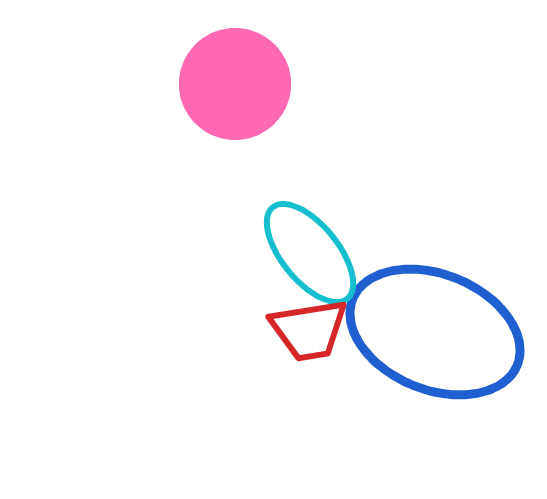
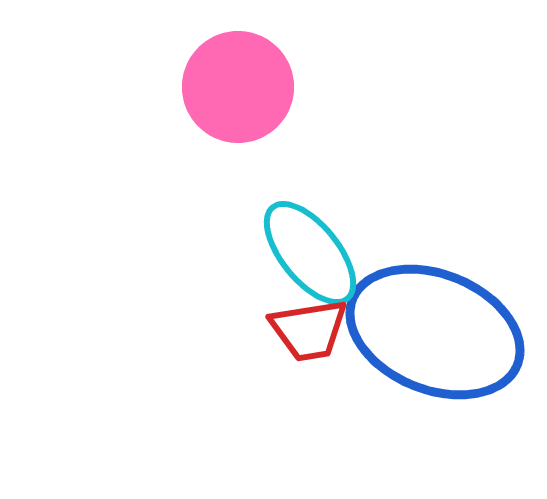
pink circle: moved 3 px right, 3 px down
